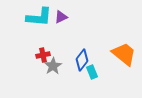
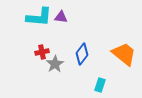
purple triangle: rotated 32 degrees clockwise
red cross: moved 1 px left, 3 px up
blue diamond: moved 6 px up
gray star: moved 2 px right, 2 px up
cyan rectangle: moved 8 px right, 13 px down; rotated 40 degrees clockwise
